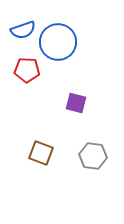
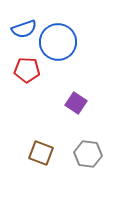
blue semicircle: moved 1 px right, 1 px up
purple square: rotated 20 degrees clockwise
gray hexagon: moved 5 px left, 2 px up
